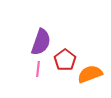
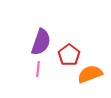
red pentagon: moved 4 px right, 5 px up
